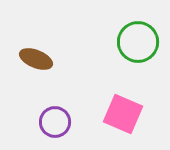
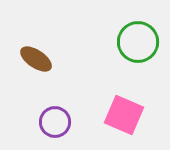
brown ellipse: rotated 12 degrees clockwise
pink square: moved 1 px right, 1 px down
